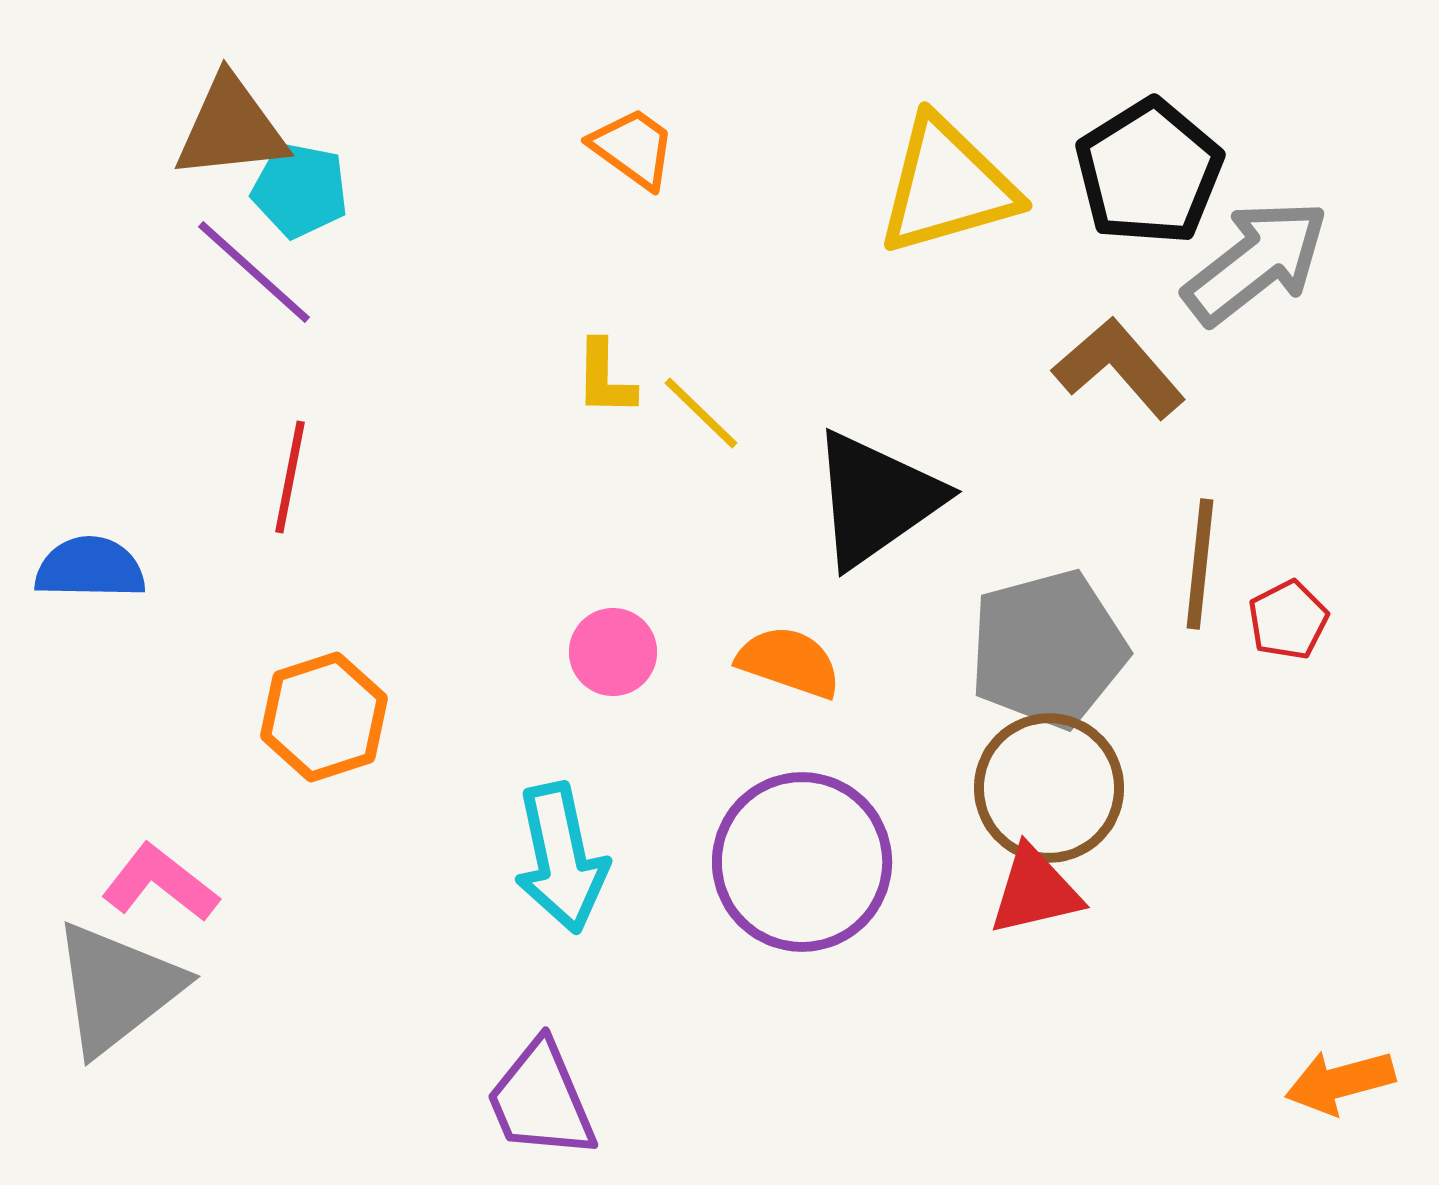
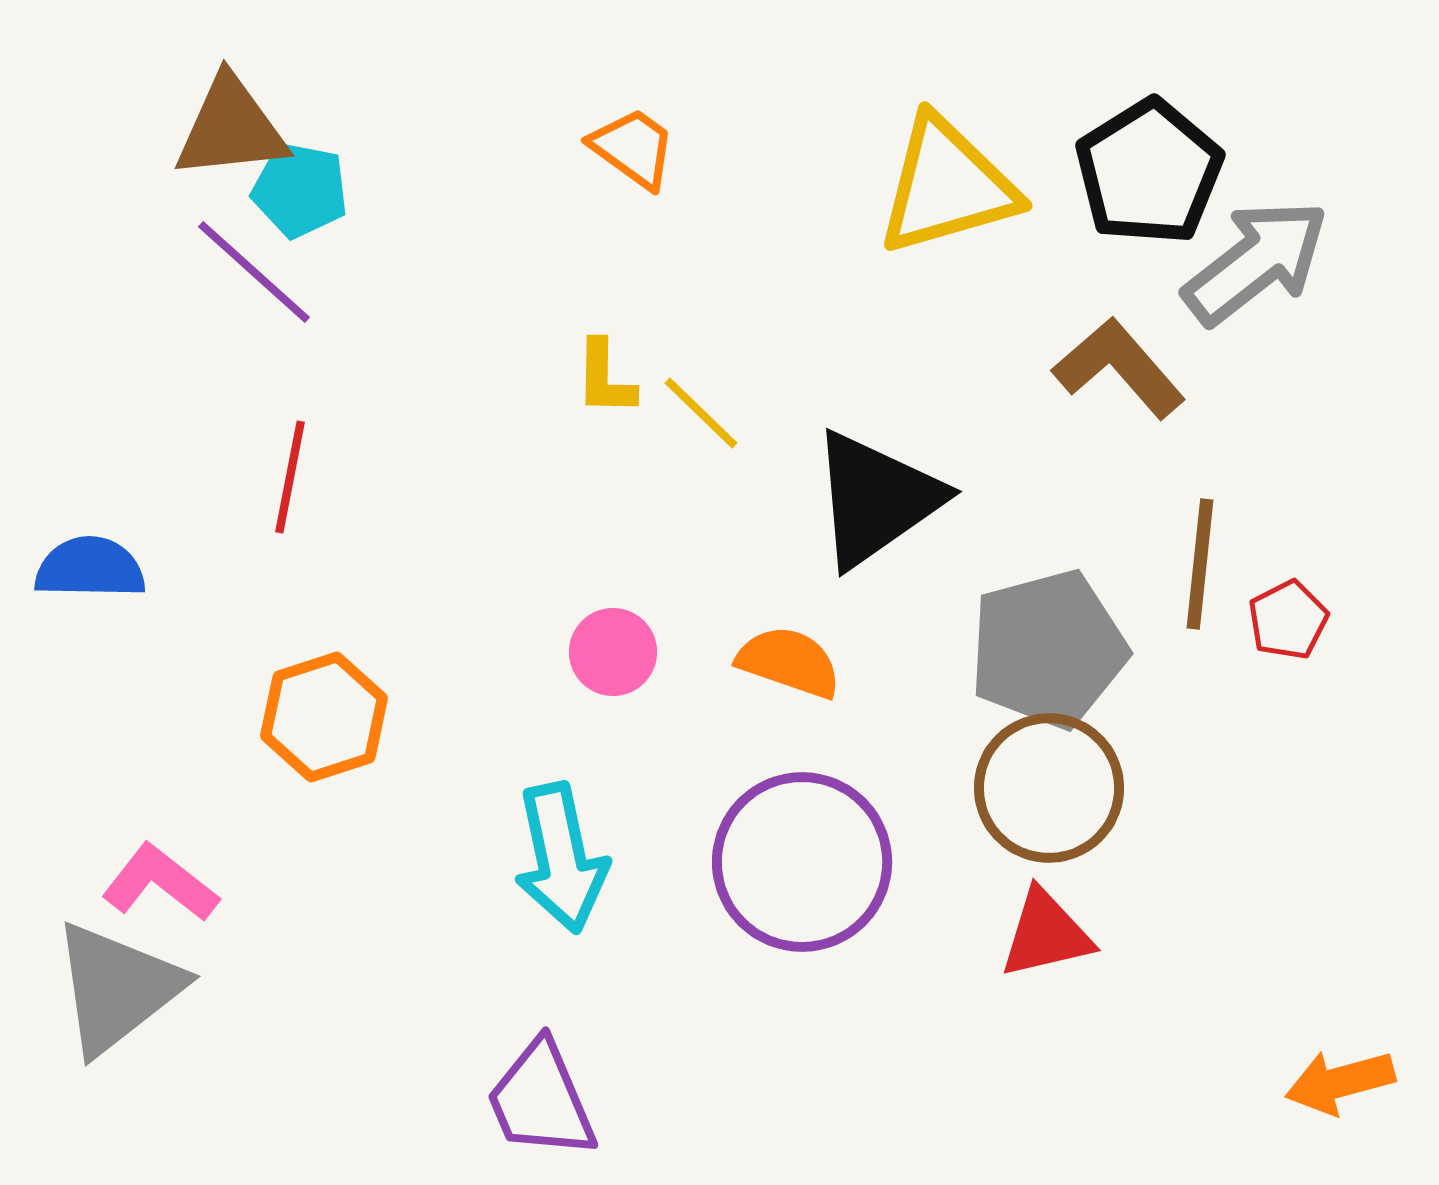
red triangle: moved 11 px right, 43 px down
